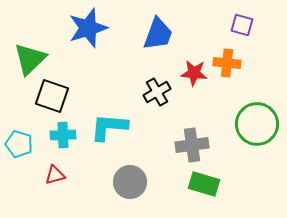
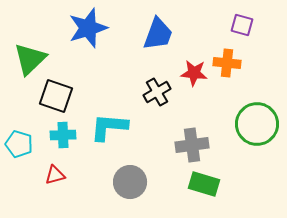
black square: moved 4 px right
